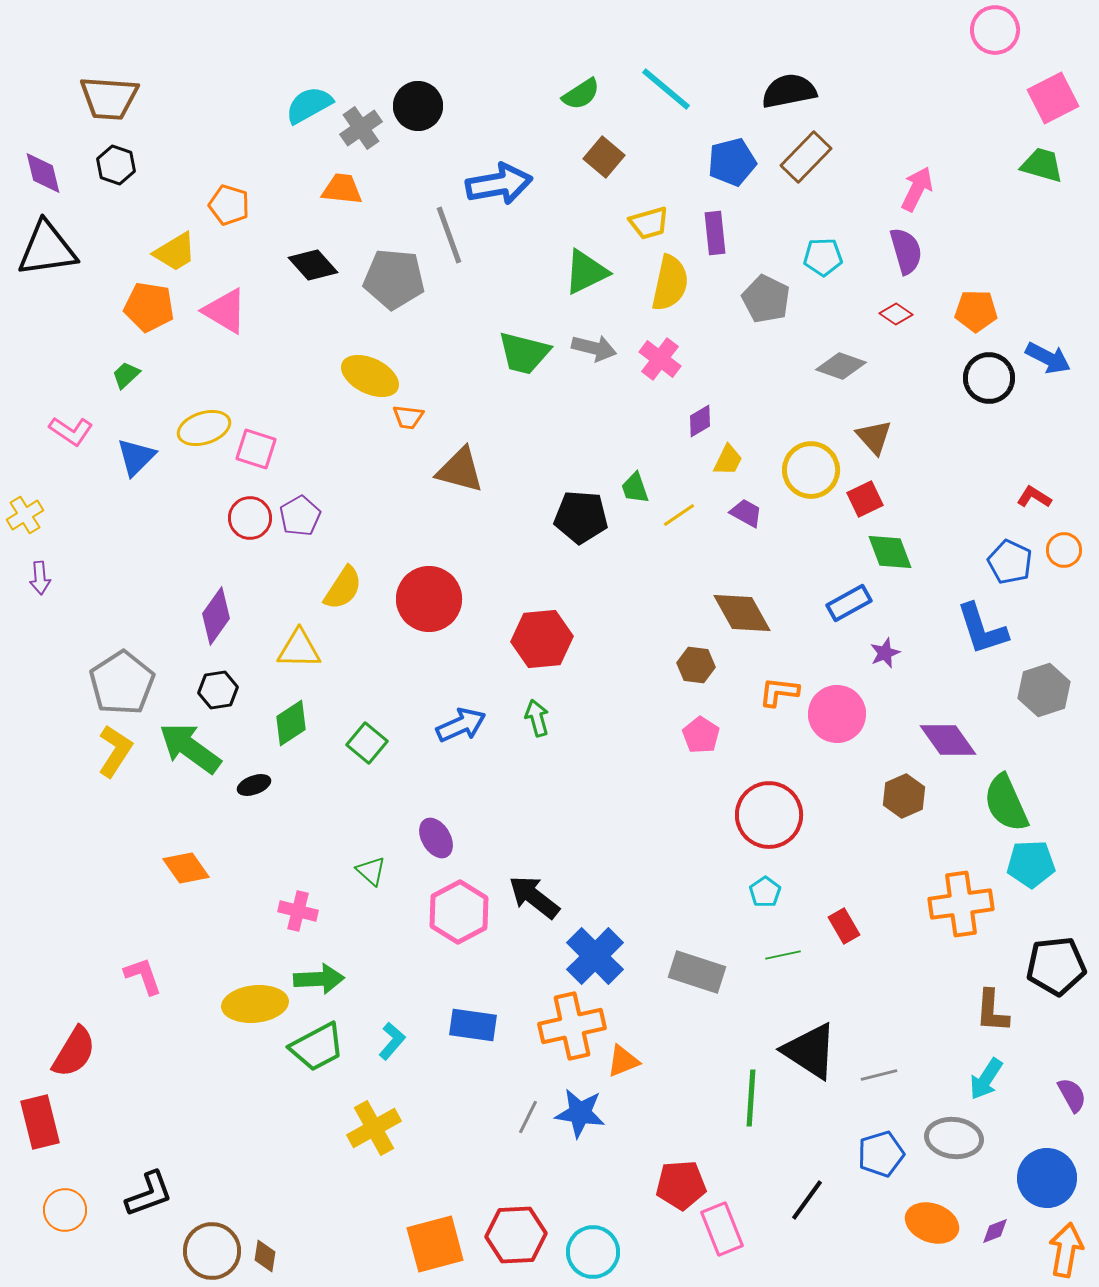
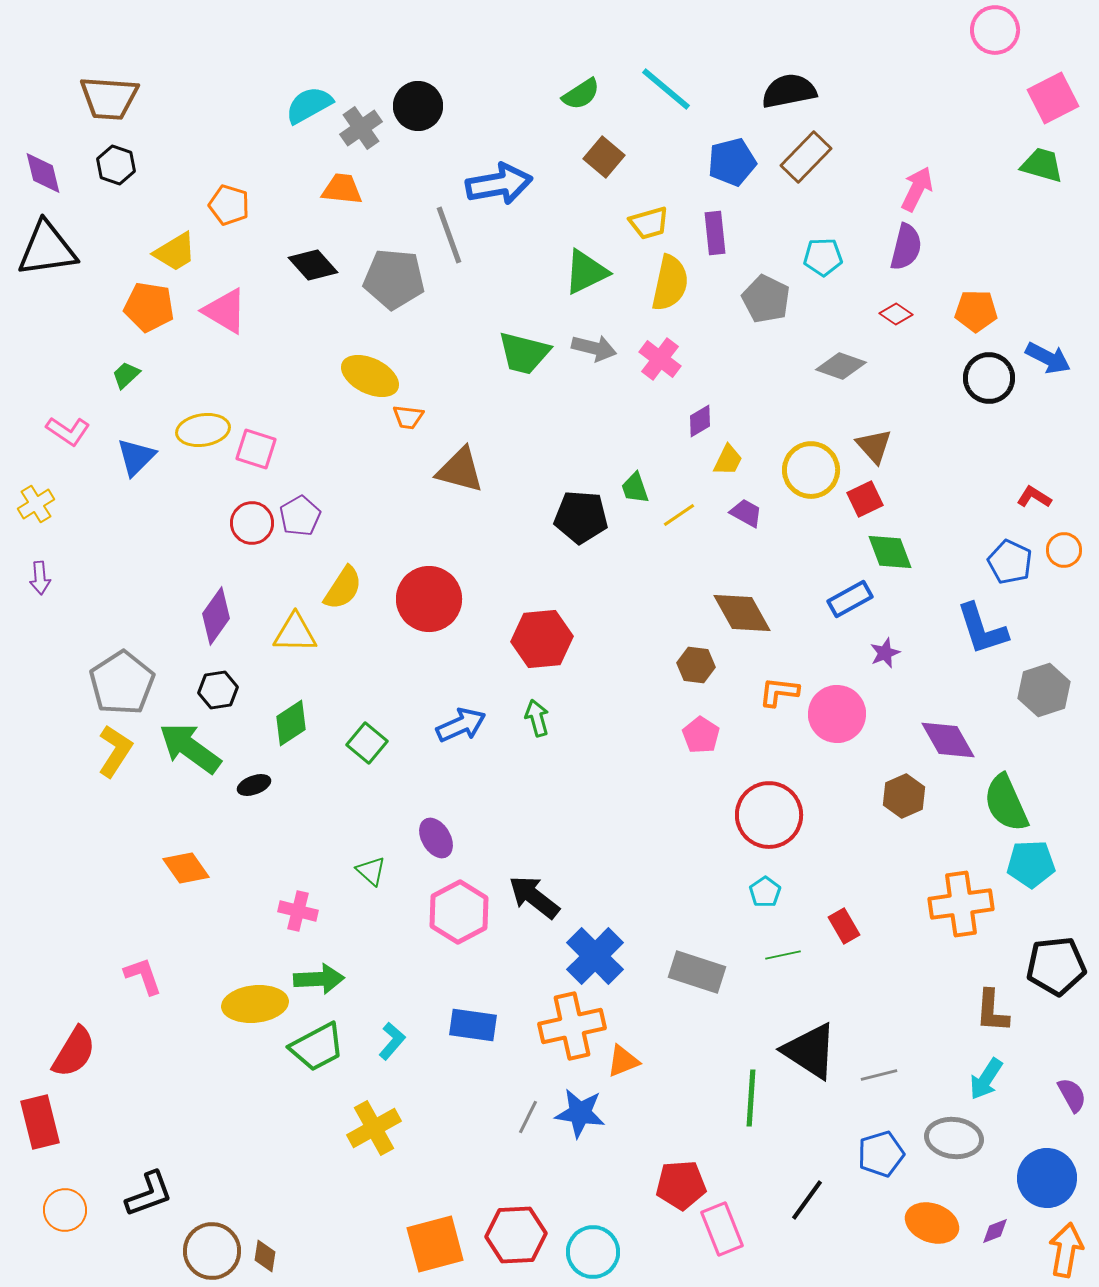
purple semicircle at (906, 251): moved 4 px up; rotated 30 degrees clockwise
yellow ellipse at (204, 428): moved 1 px left, 2 px down; rotated 9 degrees clockwise
pink L-shape at (71, 431): moved 3 px left
brown triangle at (874, 437): moved 9 px down
yellow cross at (25, 515): moved 11 px right, 11 px up
red circle at (250, 518): moved 2 px right, 5 px down
blue rectangle at (849, 603): moved 1 px right, 4 px up
yellow triangle at (299, 649): moved 4 px left, 16 px up
purple diamond at (948, 740): rotated 6 degrees clockwise
